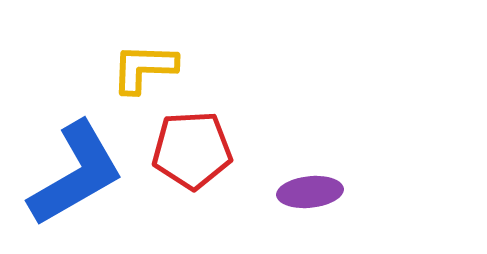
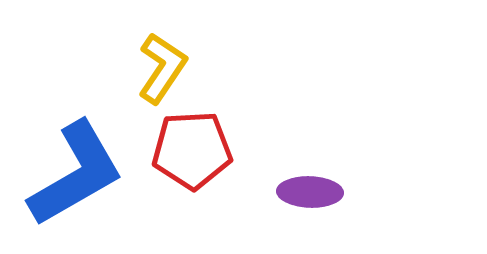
yellow L-shape: moved 18 px right; rotated 122 degrees clockwise
purple ellipse: rotated 8 degrees clockwise
